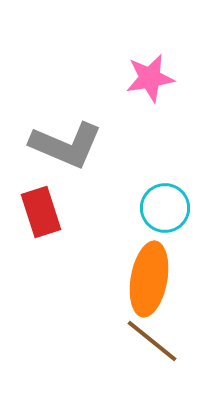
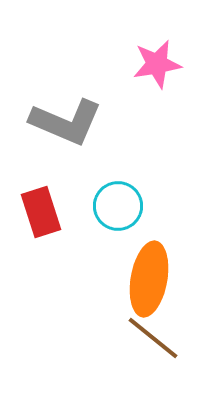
pink star: moved 7 px right, 14 px up
gray L-shape: moved 23 px up
cyan circle: moved 47 px left, 2 px up
brown line: moved 1 px right, 3 px up
